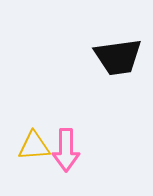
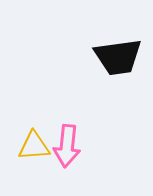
pink arrow: moved 1 px right, 4 px up; rotated 6 degrees clockwise
